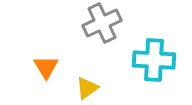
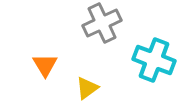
cyan cross: rotated 18 degrees clockwise
orange triangle: moved 1 px left, 2 px up
